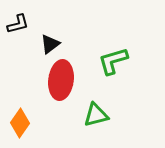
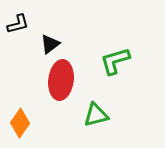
green L-shape: moved 2 px right
